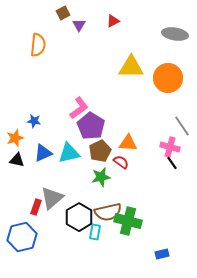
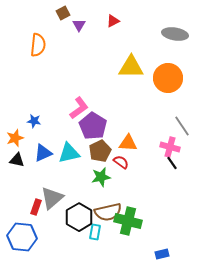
purple pentagon: moved 2 px right
blue hexagon: rotated 20 degrees clockwise
